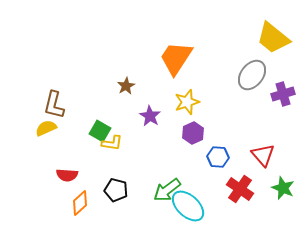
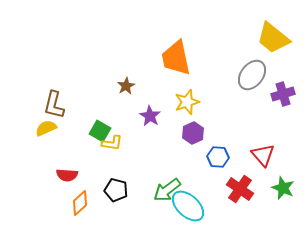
orange trapezoid: rotated 45 degrees counterclockwise
